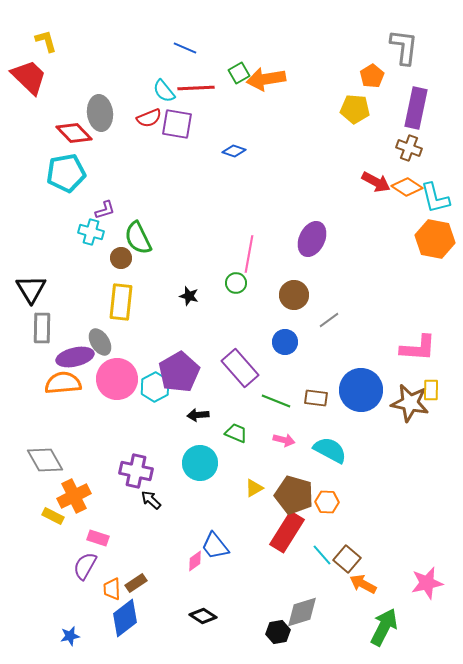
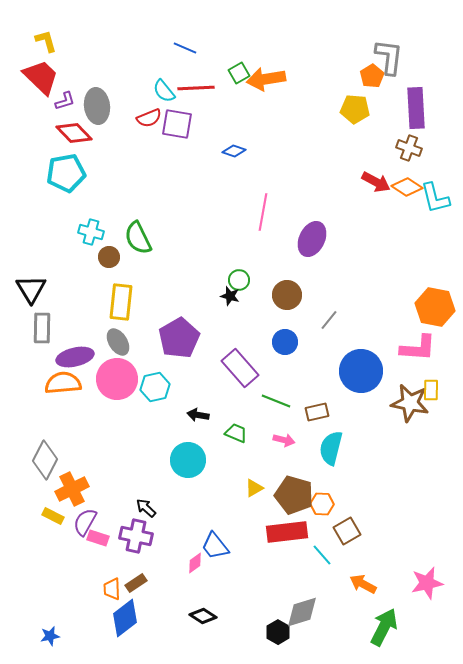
gray L-shape at (404, 47): moved 15 px left, 10 px down
red trapezoid at (29, 77): moved 12 px right
purple rectangle at (416, 108): rotated 15 degrees counterclockwise
gray ellipse at (100, 113): moved 3 px left, 7 px up
purple L-shape at (105, 210): moved 40 px left, 109 px up
orange hexagon at (435, 239): moved 68 px down
pink line at (249, 254): moved 14 px right, 42 px up
brown circle at (121, 258): moved 12 px left, 1 px up
green circle at (236, 283): moved 3 px right, 3 px up
brown circle at (294, 295): moved 7 px left
black star at (189, 296): moved 41 px right
gray line at (329, 320): rotated 15 degrees counterclockwise
gray ellipse at (100, 342): moved 18 px right
purple pentagon at (179, 372): moved 34 px up
cyan hexagon at (155, 387): rotated 16 degrees clockwise
blue circle at (361, 390): moved 19 px up
brown rectangle at (316, 398): moved 1 px right, 14 px down; rotated 20 degrees counterclockwise
black arrow at (198, 415): rotated 15 degrees clockwise
cyan semicircle at (330, 450): moved 1 px right, 2 px up; rotated 104 degrees counterclockwise
gray diamond at (45, 460): rotated 57 degrees clockwise
cyan circle at (200, 463): moved 12 px left, 3 px up
purple cross at (136, 471): moved 65 px down
orange cross at (74, 496): moved 2 px left, 7 px up
black arrow at (151, 500): moved 5 px left, 8 px down
orange hexagon at (327, 502): moved 5 px left, 2 px down
red rectangle at (287, 532): rotated 51 degrees clockwise
brown square at (347, 559): moved 28 px up; rotated 20 degrees clockwise
pink diamond at (195, 561): moved 2 px down
purple semicircle at (85, 566): moved 44 px up
black hexagon at (278, 632): rotated 20 degrees counterclockwise
blue star at (70, 636): moved 20 px left
